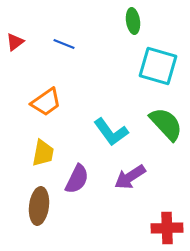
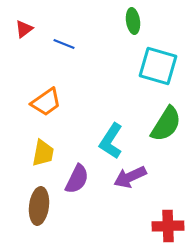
red triangle: moved 9 px right, 13 px up
green semicircle: rotated 75 degrees clockwise
cyan L-shape: moved 9 px down; rotated 69 degrees clockwise
purple arrow: rotated 8 degrees clockwise
red cross: moved 1 px right, 2 px up
